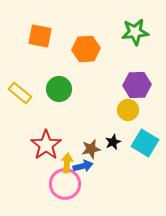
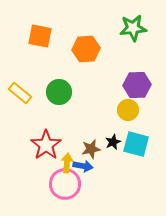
green star: moved 2 px left, 4 px up
green circle: moved 3 px down
cyan square: moved 9 px left, 1 px down; rotated 16 degrees counterclockwise
blue arrow: rotated 24 degrees clockwise
